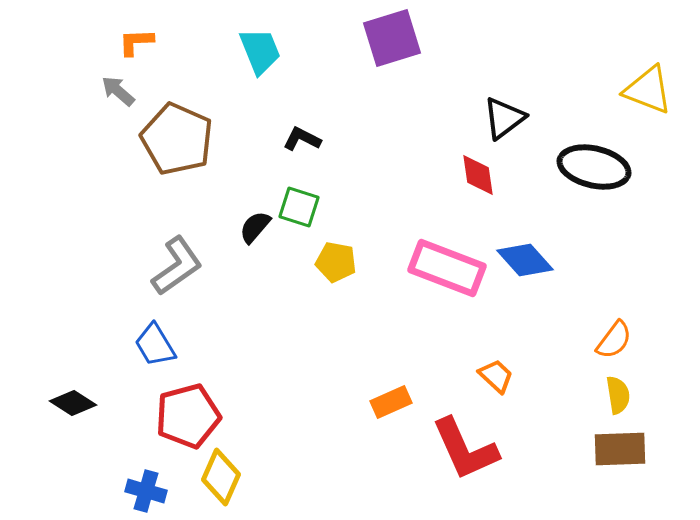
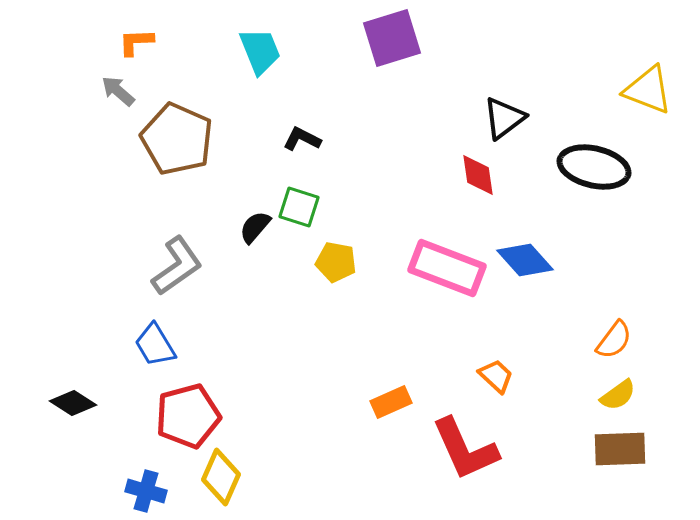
yellow semicircle: rotated 63 degrees clockwise
